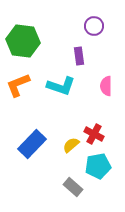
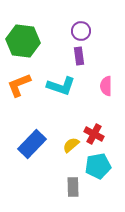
purple circle: moved 13 px left, 5 px down
orange L-shape: moved 1 px right
gray rectangle: rotated 48 degrees clockwise
